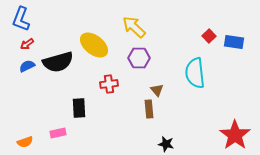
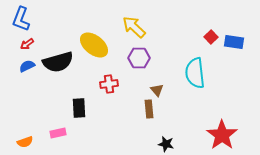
red square: moved 2 px right, 1 px down
red star: moved 13 px left
